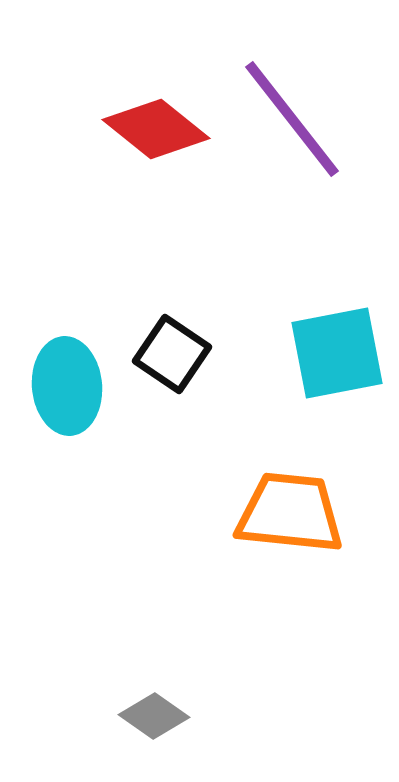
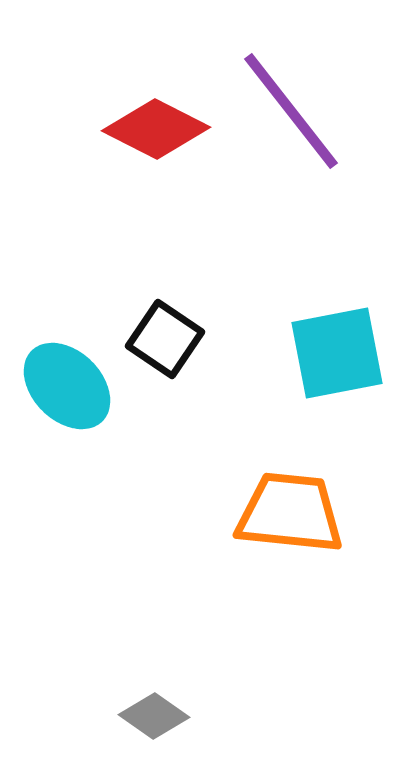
purple line: moved 1 px left, 8 px up
red diamond: rotated 12 degrees counterclockwise
black square: moved 7 px left, 15 px up
cyan ellipse: rotated 40 degrees counterclockwise
